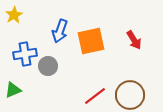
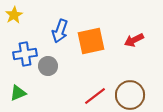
red arrow: rotated 96 degrees clockwise
green triangle: moved 5 px right, 3 px down
